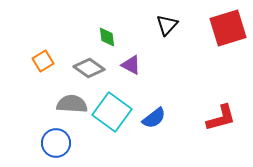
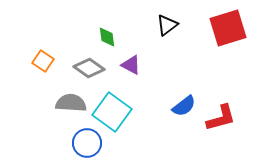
black triangle: rotated 10 degrees clockwise
orange square: rotated 25 degrees counterclockwise
gray semicircle: moved 1 px left, 1 px up
blue semicircle: moved 30 px right, 12 px up
blue circle: moved 31 px right
